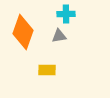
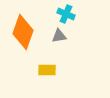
cyan cross: rotated 24 degrees clockwise
